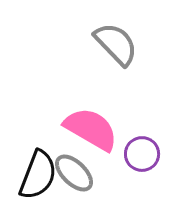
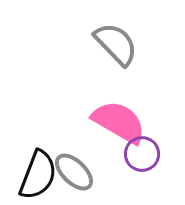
pink semicircle: moved 28 px right, 7 px up
gray ellipse: moved 1 px up
